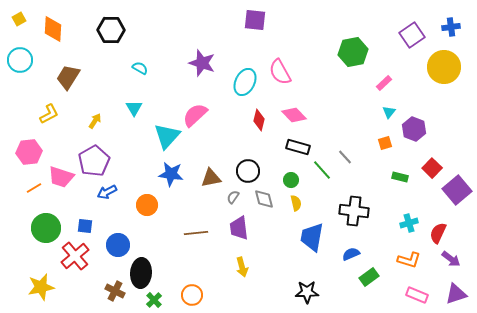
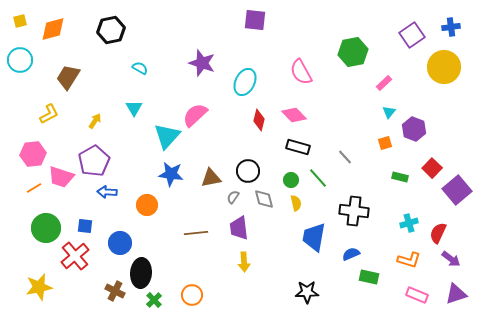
yellow square at (19, 19): moved 1 px right, 2 px down; rotated 16 degrees clockwise
orange diamond at (53, 29): rotated 72 degrees clockwise
black hexagon at (111, 30): rotated 12 degrees counterclockwise
pink semicircle at (280, 72): moved 21 px right
pink hexagon at (29, 152): moved 4 px right, 2 px down
green line at (322, 170): moved 4 px left, 8 px down
blue arrow at (107, 192): rotated 30 degrees clockwise
blue trapezoid at (312, 237): moved 2 px right
blue circle at (118, 245): moved 2 px right, 2 px up
yellow arrow at (242, 267): moved 2 px right, 5 px up; rotated 12 degrees clockwise
green rectangle at (369, 277): rotated 48 degrees clockwise
yellow star at (41, 287): moved 2 px left
